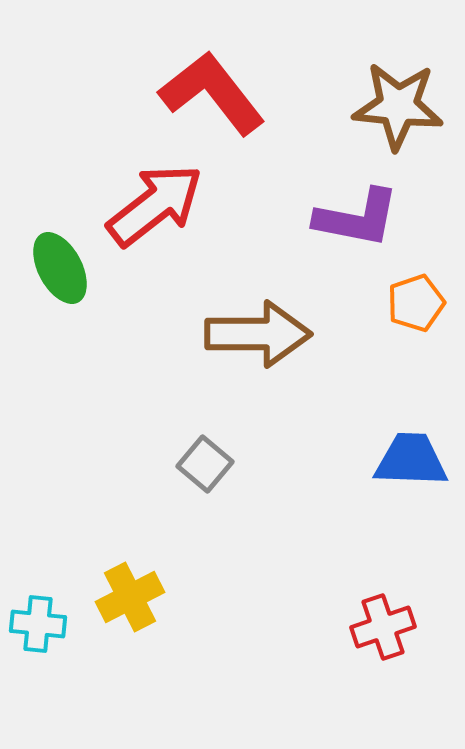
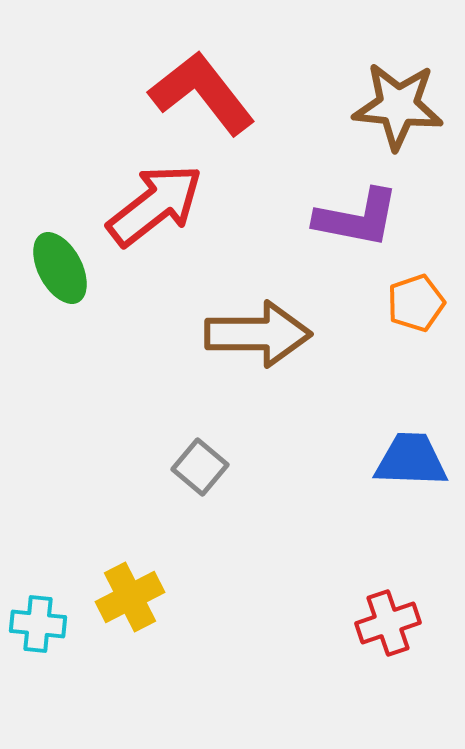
red L-shape: moved 10 px left
gray square: moved 5 px left, 3 px down
red cross: moved 5 px right, 4 px up
